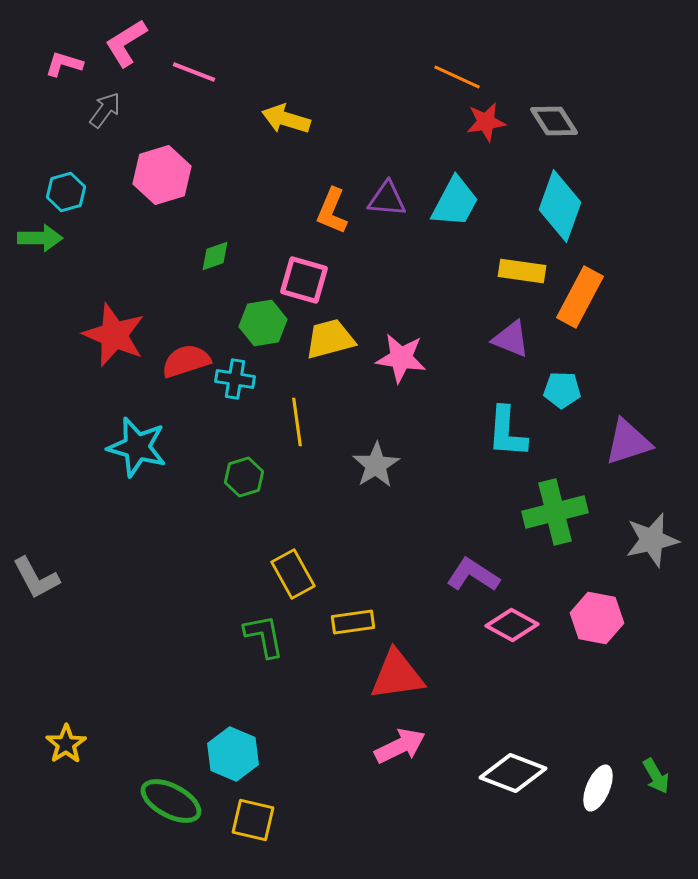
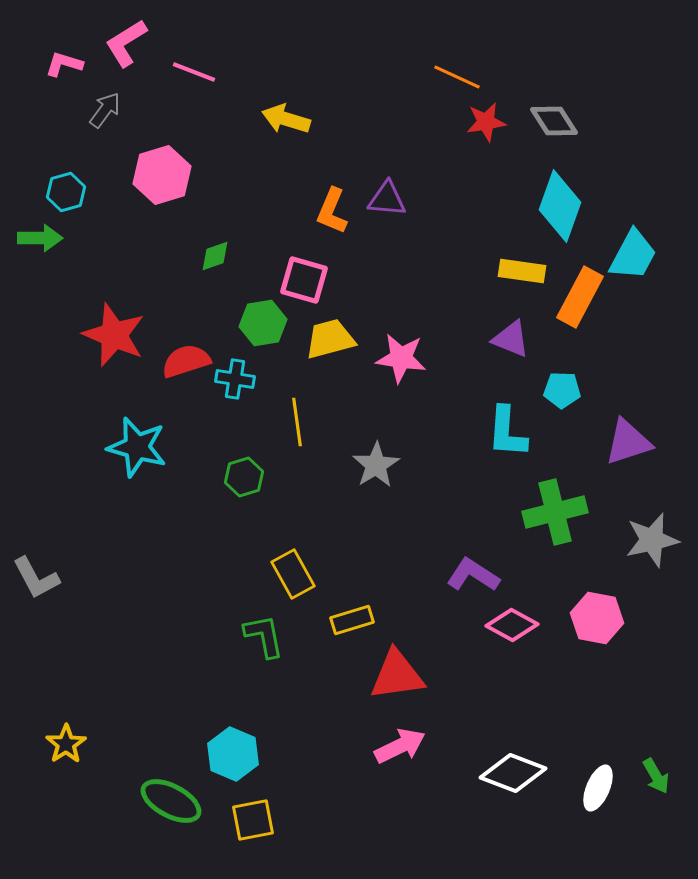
cyan trapezoid at (455, 202): moved 178 px right, 53 px down
yellow rectangle at (353, 622): moved 1 px left, 2 px up; rotated 9 degrees counterclockwise
yellow square at (253, 820): rotated 24 degrees counterclockwise
